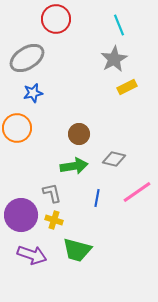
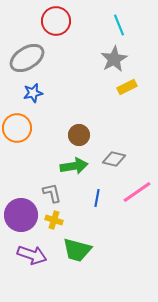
red circle: moved 2 px down
brown circle: moved 1 px down
